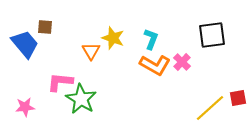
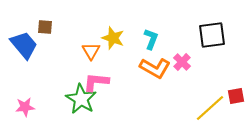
blue trapezoid: moved 1 px left, 1 px down
orange L-shape: moved 3 px down
pink L-shape: moved 36 px right
red square: moved 2 px left, 2 px up
